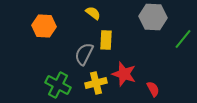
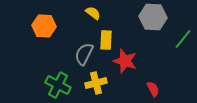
red star: moved 1 px right, 13 px up
